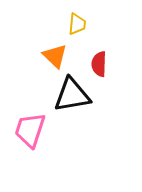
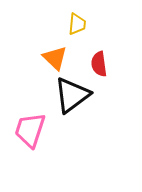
orange triangle: moved 2 px down
red semicircle: rotated 10 degrees counterclockwise
black triangle: rotated 27 degrees counterclockwise
